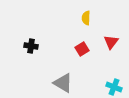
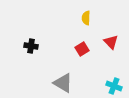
red triangle: rotated 21 degrees counterclockwise
cyan cross: moved 1 px up
